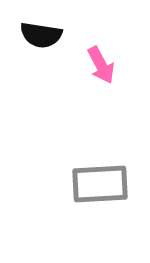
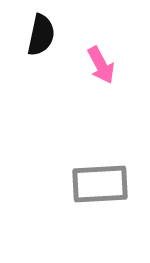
black semicircle: rotated 87 degrees counterclockwise
